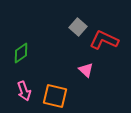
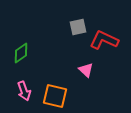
gray square: rotated 36 degrees clockwise
